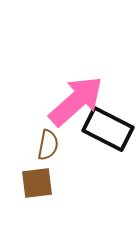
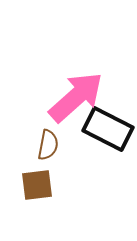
pink arrow: moved 4 px up
brown square: moved 2 px down
